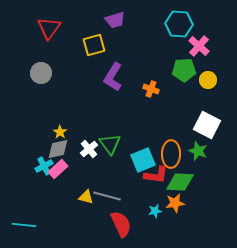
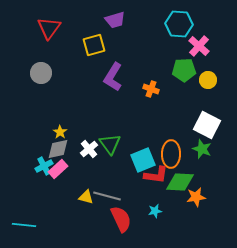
green star: moved 4 px right, 2 px up
orange star: moved 21 px right, 6 px up
red semicircle: moved 5 px up
